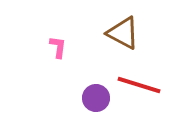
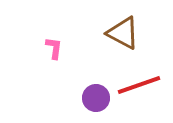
pink L-shape: moved 4 px left, 1 px down
red line: rotated 36 degrees counterclockwise
